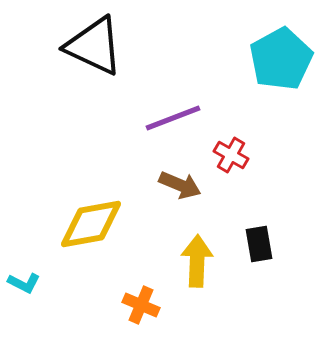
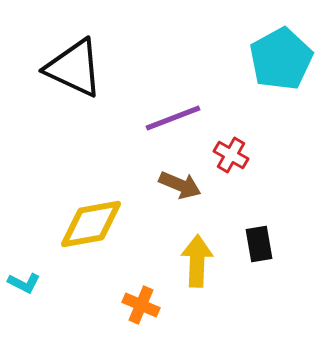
black triangle: moved 20 px left, 22 px down
